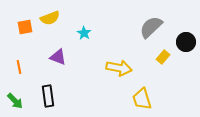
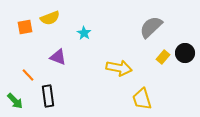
black circle: moved 1 px left, 11 px down
orange line: moved 9 px right, 8 px down; rotated 32 degrees counterclockwise
